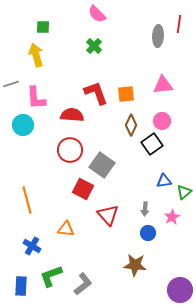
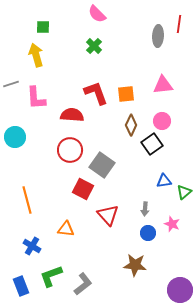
cyan circle: moved 8 px left, 12 px down
pink star: moved 7 px down; rotated 21 degrees counterclockwise
blue rectangle: rotated 24 degrees counterclockwise
